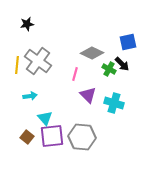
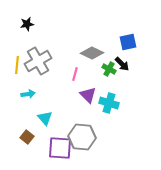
gray cross: rotated 24 degrees clockwise
cyan arrow: moved 2 px left, 2 px up
cyan cross: moved 5 px left
purple square: moved 8 px right, 12 px down; rotated 10 degrees clockwise
